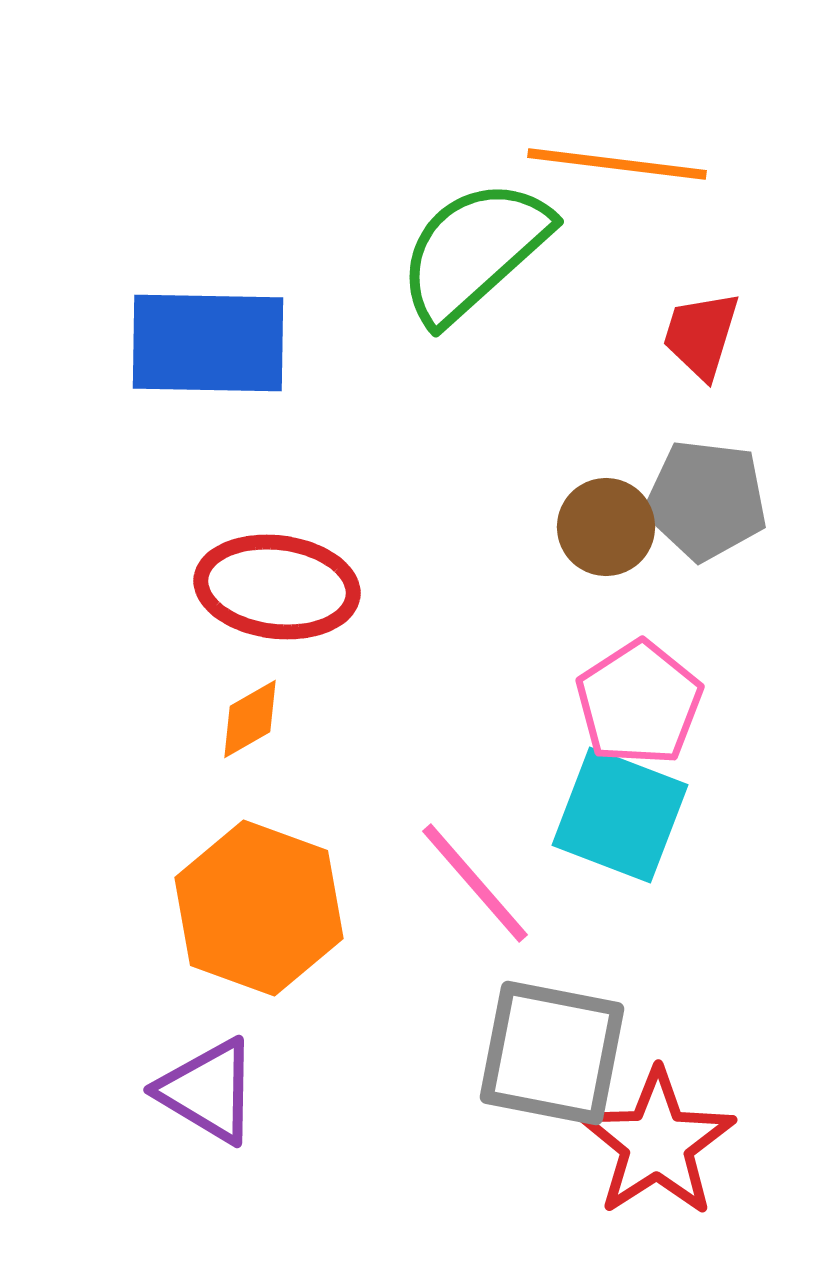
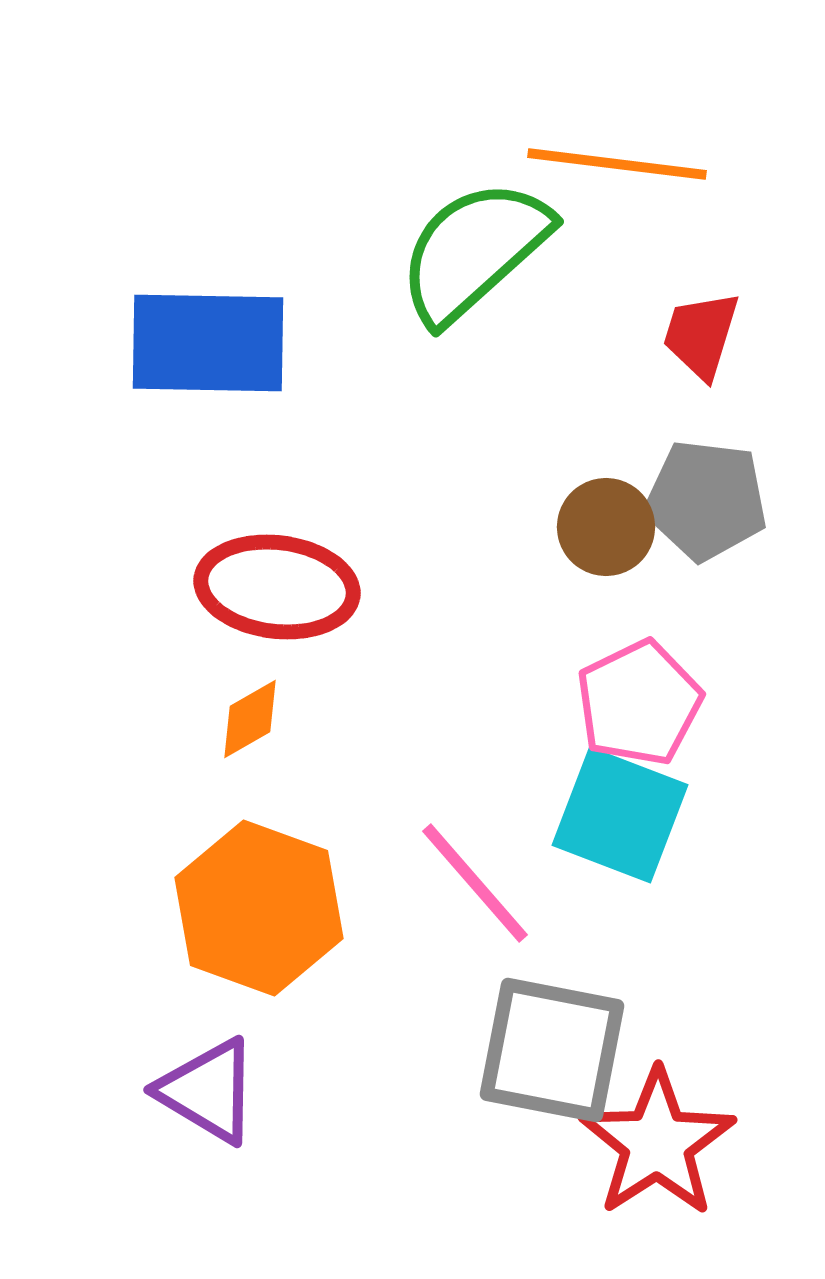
pink pentagon: rotated 7 degrees clockwise
gray square: moved 3 px up
